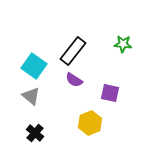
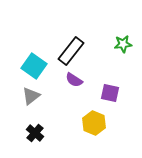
green star: rotated 12 degrees counterclockwise
black rectangle: moved 2 px left
gray triangle: rotated 42 degrees clockwise
yellow hexagon: moved 4 px right; rotated 15 degrees counterclockwise
